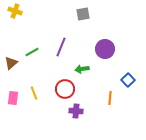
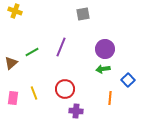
green arrow: moved 21 px right
